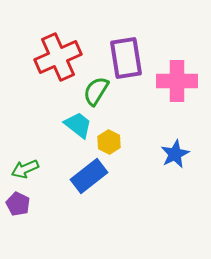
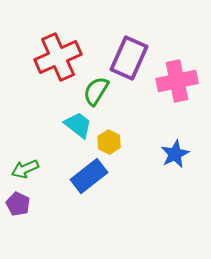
purple rectangle: moved 3 px right; rotated 33 degrees clockwise
pink cross: rotated 12 degrees counterclockwise
